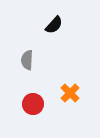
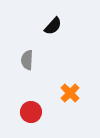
black semicircle: moved 1 px left, 1 px down
red circle: moved 2 px left, 8 px down
